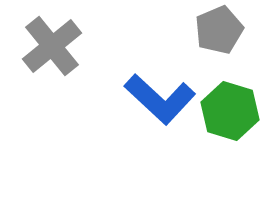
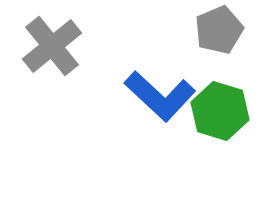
blue L-shape: moved 3 px up
green hexagon: moved 10 px left
